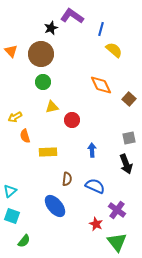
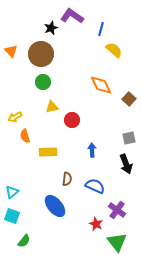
cyan triangle: moved 2 px right, 1 px down
